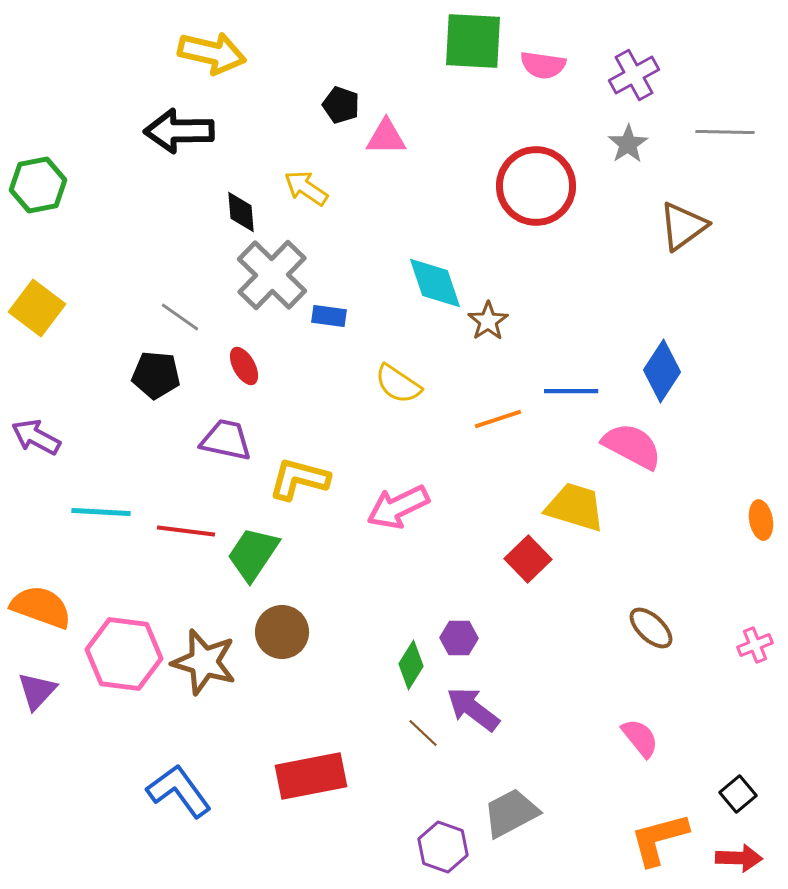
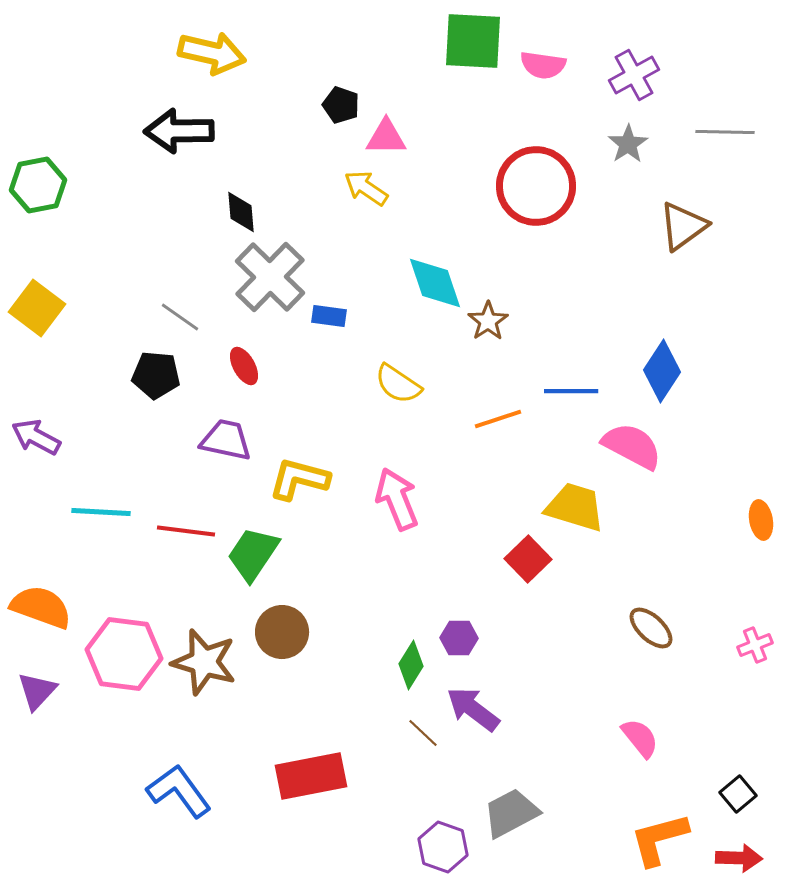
yellow arrow at (306, 188): moved 60 px right
gray cross at (272, 275): moved 2 px left, 2 px down
pink arrow at (398, 507): moved 1 px left, 8 px up; rotated 94 degrees clockwise
